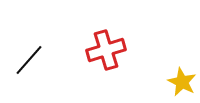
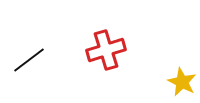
black line: rotated 12 degrees clockwise
